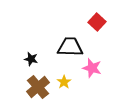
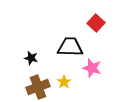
red square: moved 1 px left, 1 px down
black star: moved 1 px up
brown cross: rotated 20 degrees clockwise
